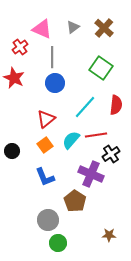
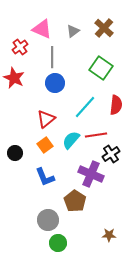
gray triangle: moved 4 px down
black circle: moved 3 px right, 2 px down
